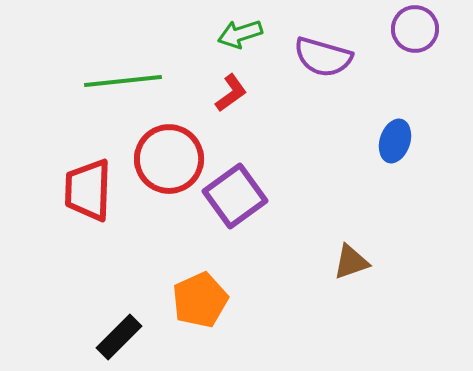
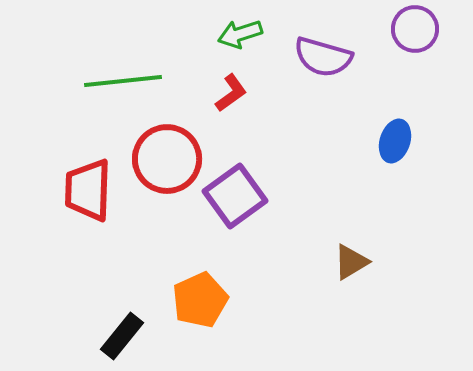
red circle: moved 2 px left
brown triangle: rotated 12 degrees counterclockwise
black rectangle: moved 3 px right, 1 px up; rotated 6 degrees counterclockwise
